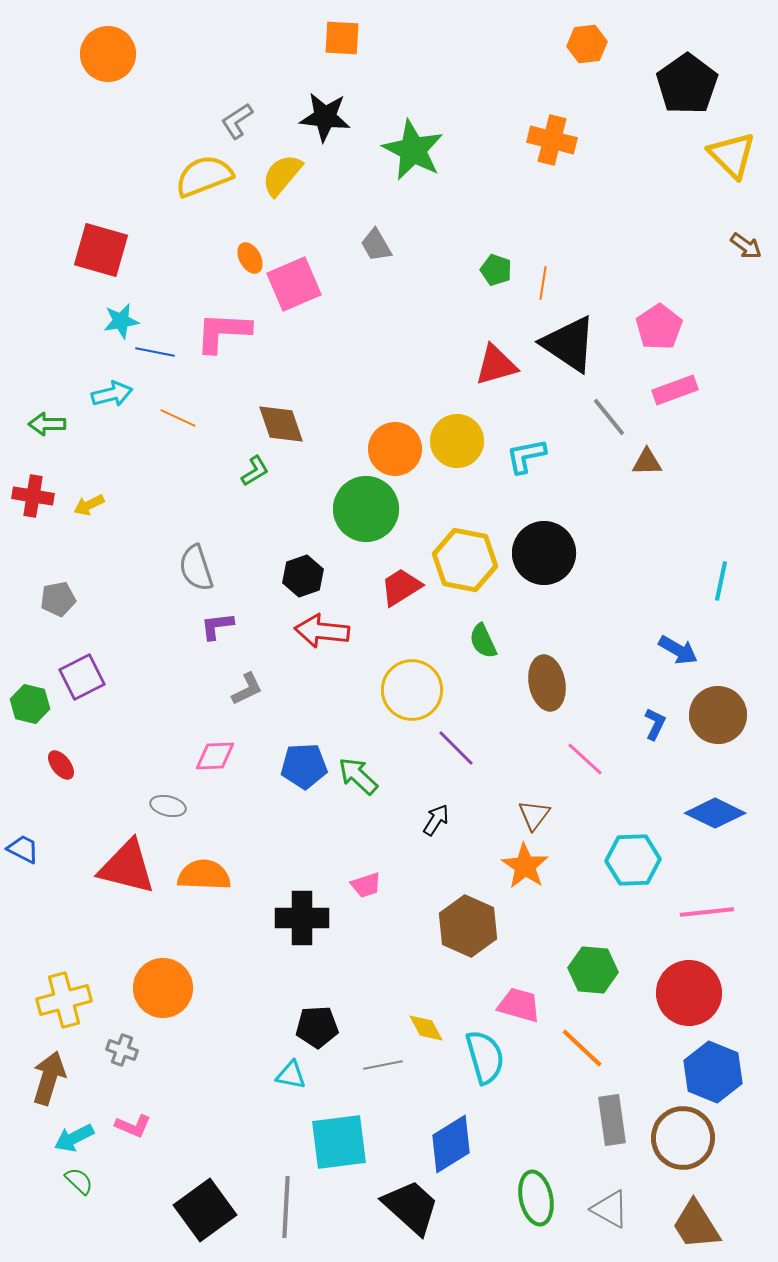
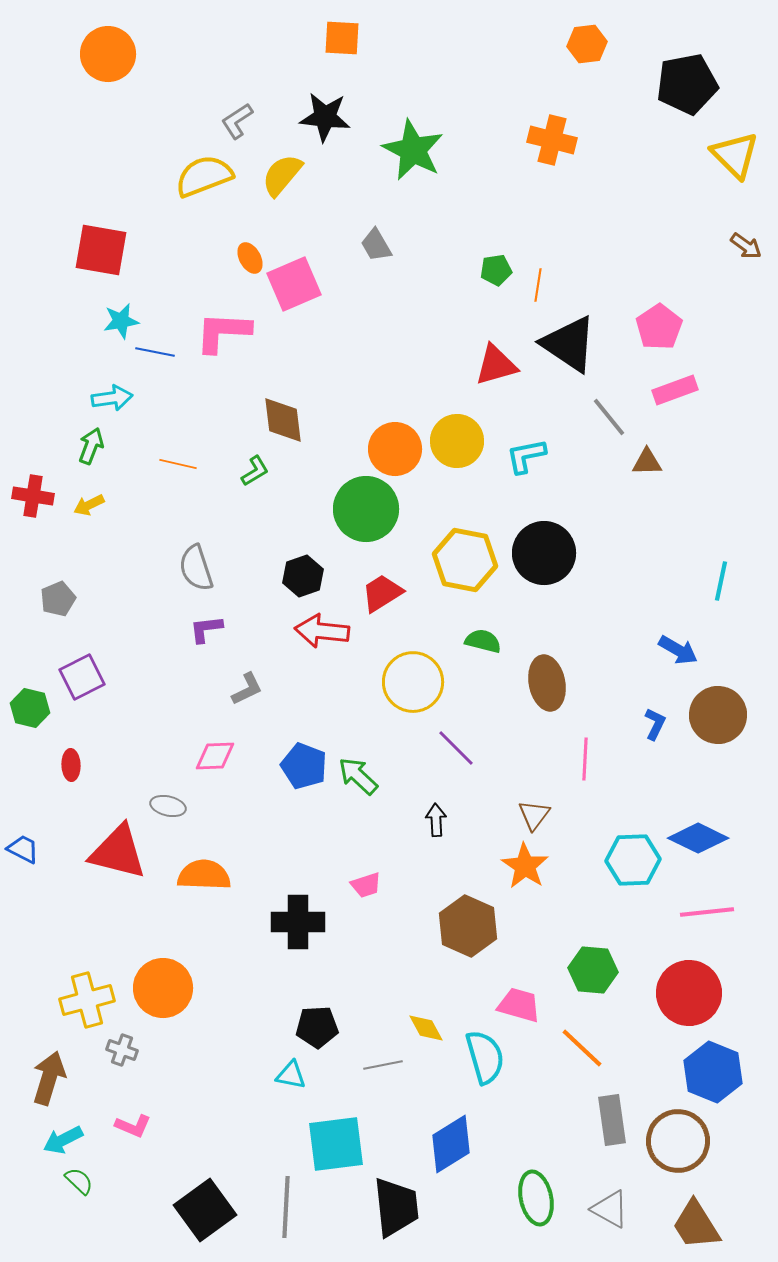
black pentagon at (687, 84): rotated 24 degrees clockwise
yellow triangle at (732, 155): moved 3 px right
red square at (101, 250): rotated 6 degrees counterclockwise
green pentagon at (496, 270): rotated 28 degrees counterclockwise
orange line at (543, 283): moved 5 px left, 2 px down
cyan arrow at (112, 394): moved 4 px down; rotated 6 degrees clockwise
orange line at (178, 418): moved 46 px down; rotated 12 degrees counterclockwise
green arrow at (47, 424): moved 44 px right, 22 px down; rotated 111 degrees clockwise
brown diamond at (281, 424): moved 2 px right, 4 px up; rotated 12 degrees clockwise
red trapezoid at (401, 587): moved 19 px left, 6 px down
gray pentagon at (58, 599): rotated 12 degrees counterclockwise
purple L-shape at (217, 626): moved 11 px left, 3 px down
green semicircle at (483, 641): rotated 129 degrees clockwise
yellow circle at (412, 690): moved 1 px right, 8 px up
green hexagon at (30, 704): moved 4 px down
pink line at (585, 759): rotated 51 degrees clockwise
red ellipse at (61, 765): moved 10 px right; rotated 36 degrees clockwise
blue pentagon at (304, 766): rotated 24 degrees clockwise
blue diamond at (715, 813): moved 17 px left, 25 px down
black arrow at (436, 820): rotated 36 degrees counterclockwise
red triangle at (127, 867): moved 9 px left, 15 px up
black cross at (302, 918): moved 4 px left, 4 px down
yellow cross at (64, 1000): moved 23 px right
cyan arrow at (74, 1138): moved 11 px left, 2 px down
brown circle at (683, 1138): moved 5 px left, 3 px down
cyan square at (339, 1142): moved 3 px left, 2 px down
black trapezoid at (411, 1207): moved 15 px left; rotated 42 degrees clockwise
